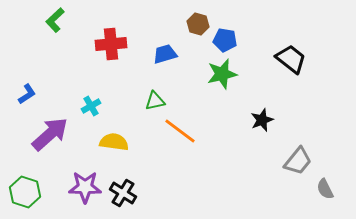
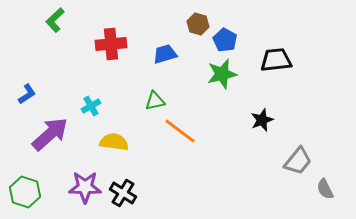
blue pentagon: rotated 20 degrees clockwise
black trapezoid: moved 15 px left, 1 px down; rotated 44 degrees counterclockwise
